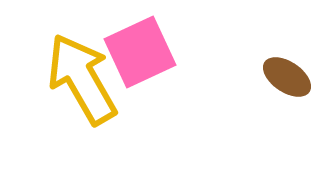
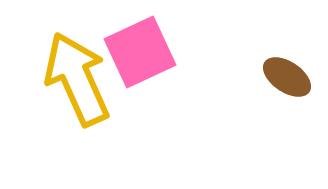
yellow arrow: moved 5 px left; rotated 6 degrees clockwise
